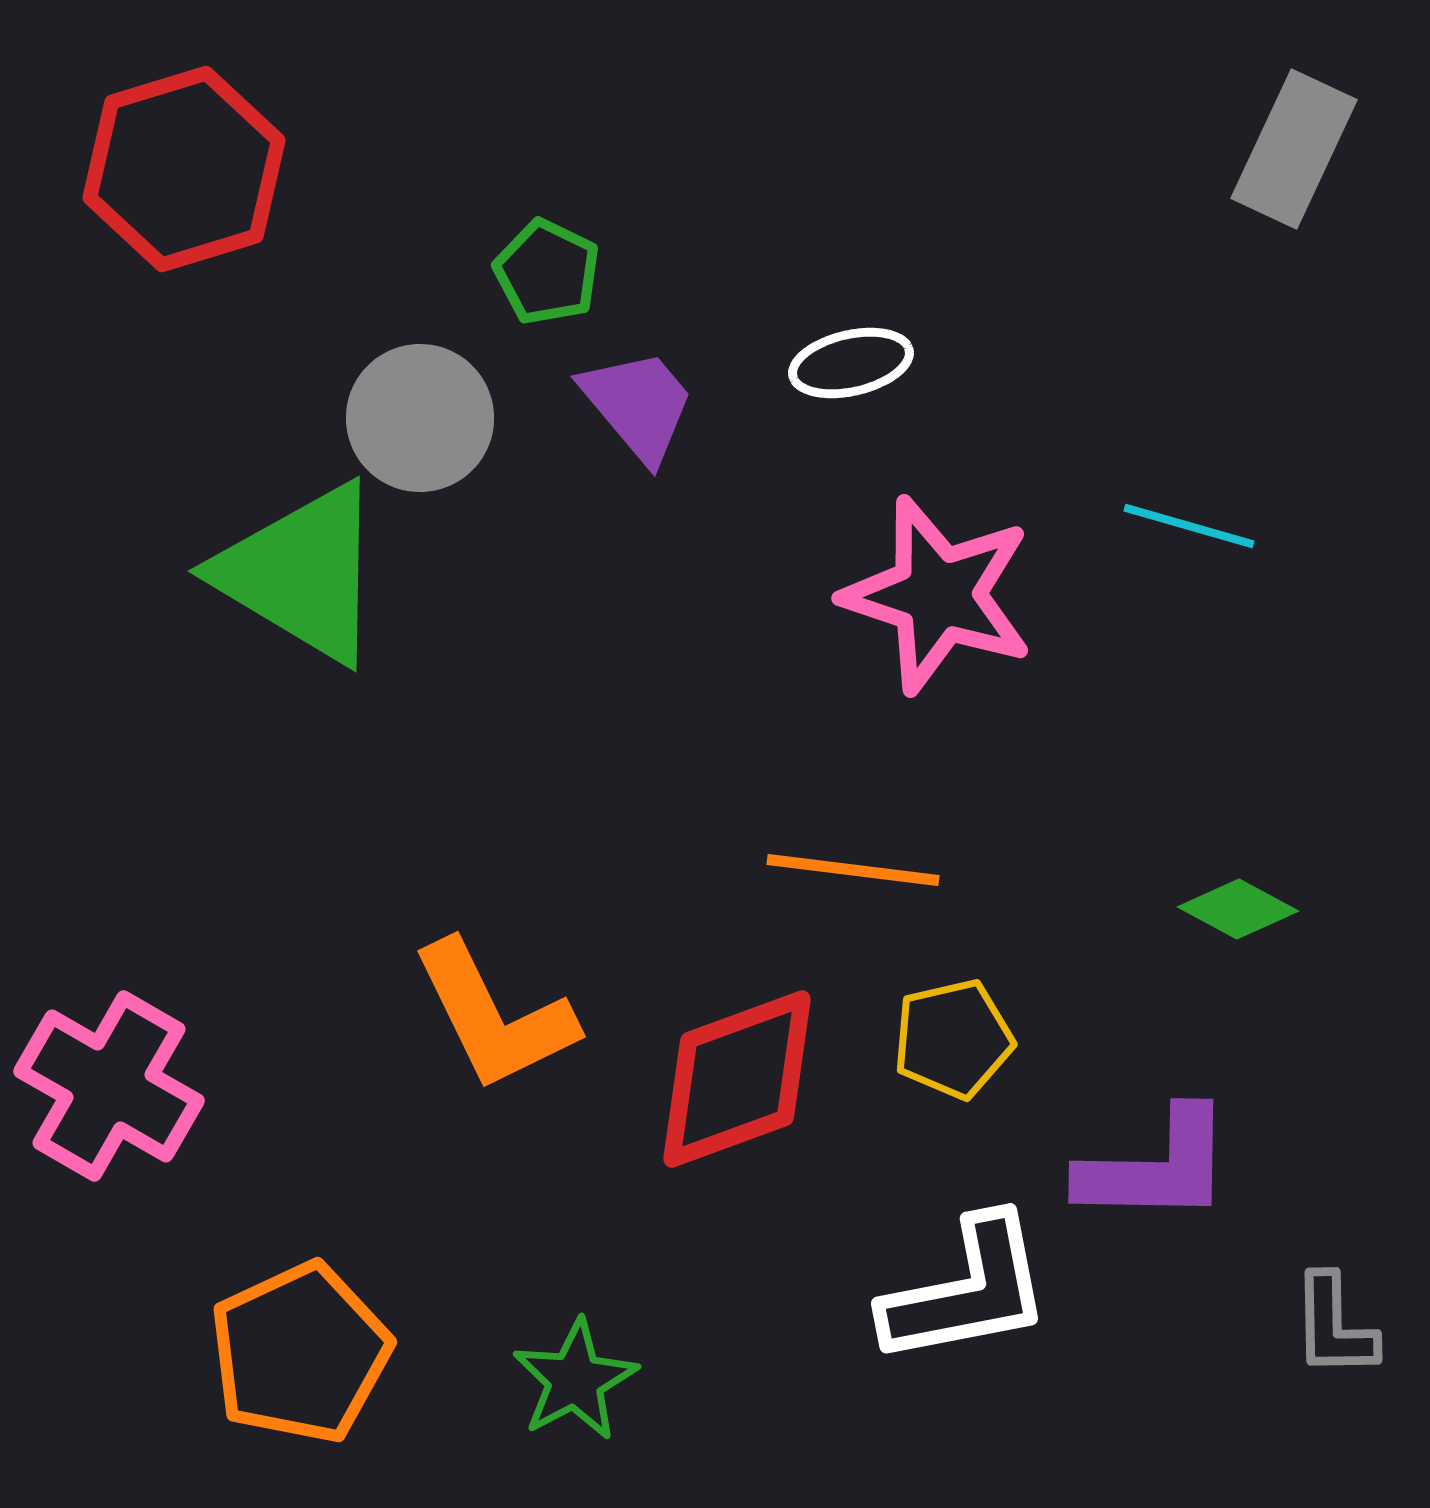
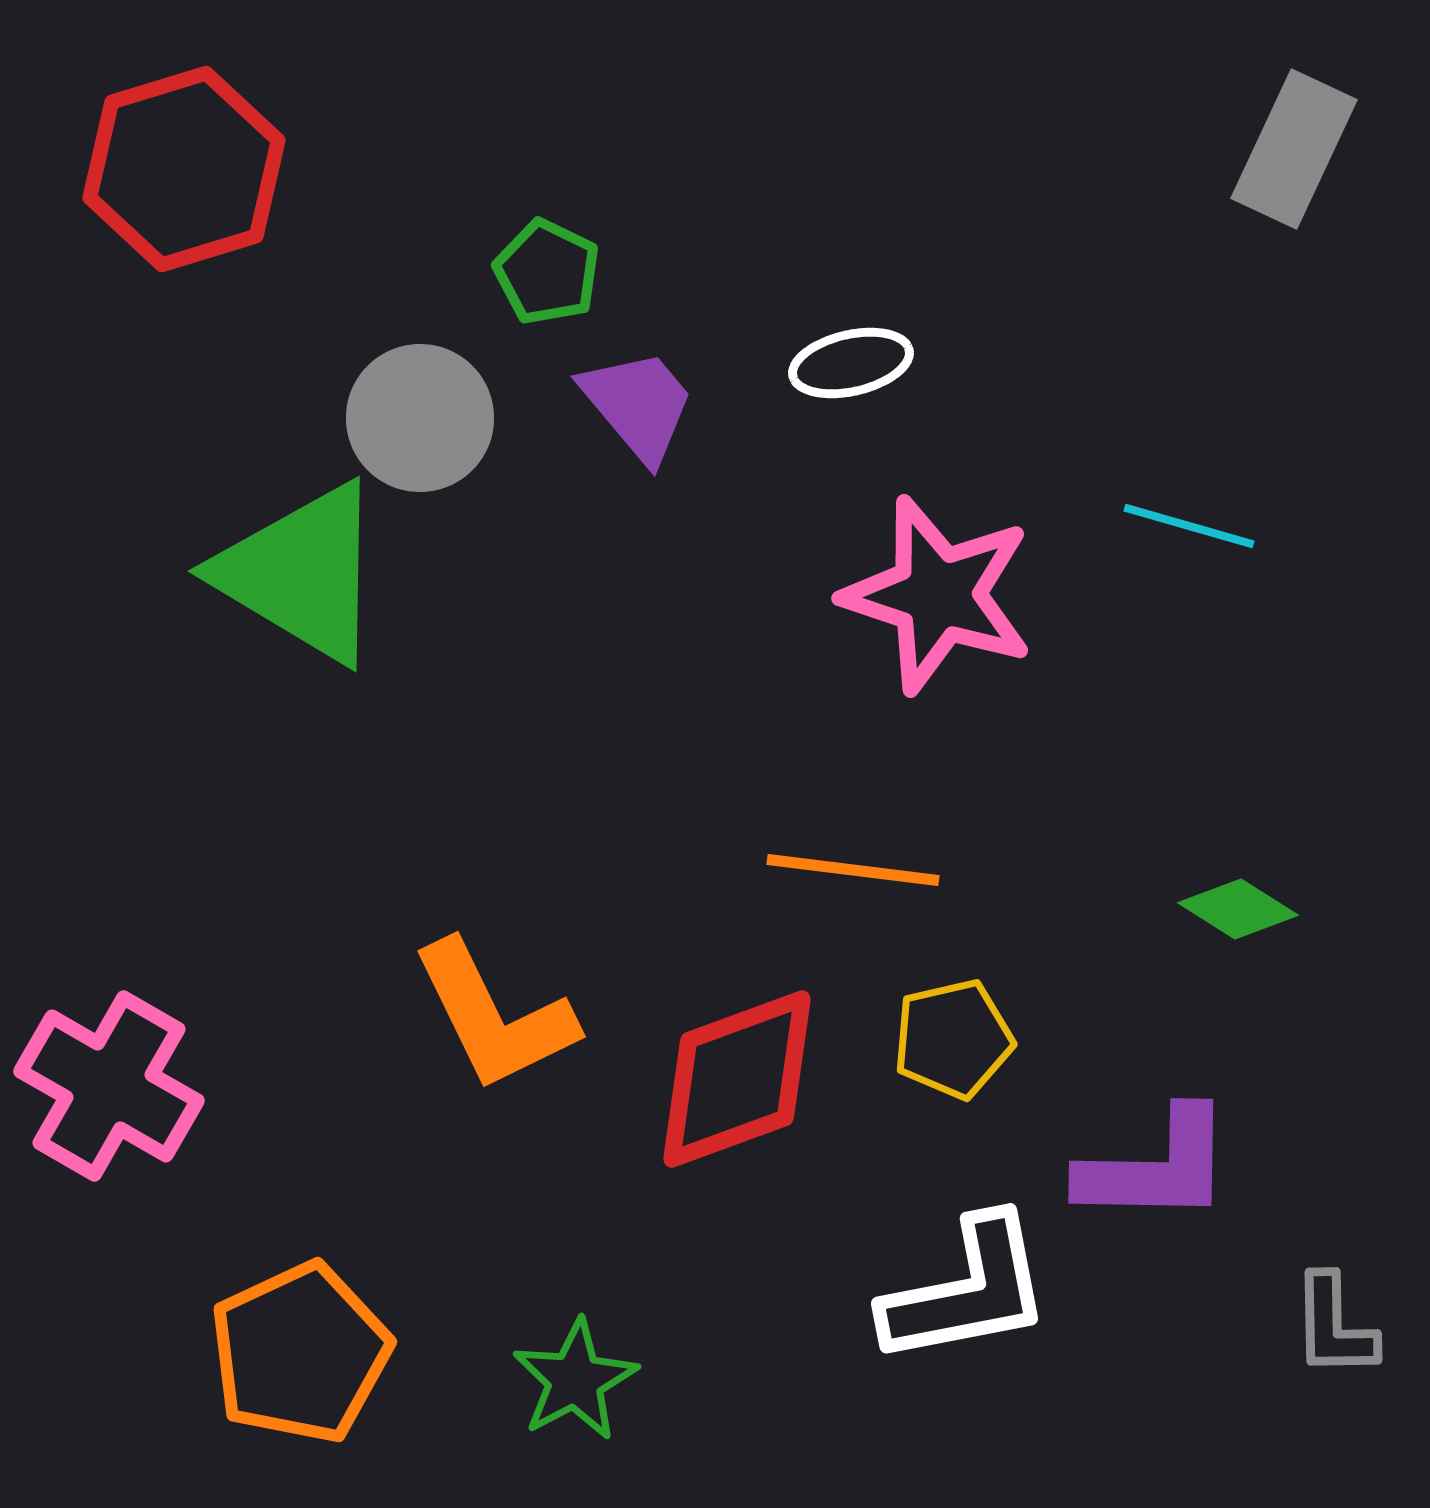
green diamond: rotated 4 degrees clockwise
